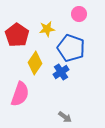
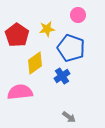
pink circle: moved 1 px left, 1 px down
yellow diamond: rotated 20 degrees clockwise
blue cross: moved 1 px right, 4 px down
pink semicircle: moved 2 px up; rotated 115 degrees counterclockwise
gray arrow: moved 4 px right
